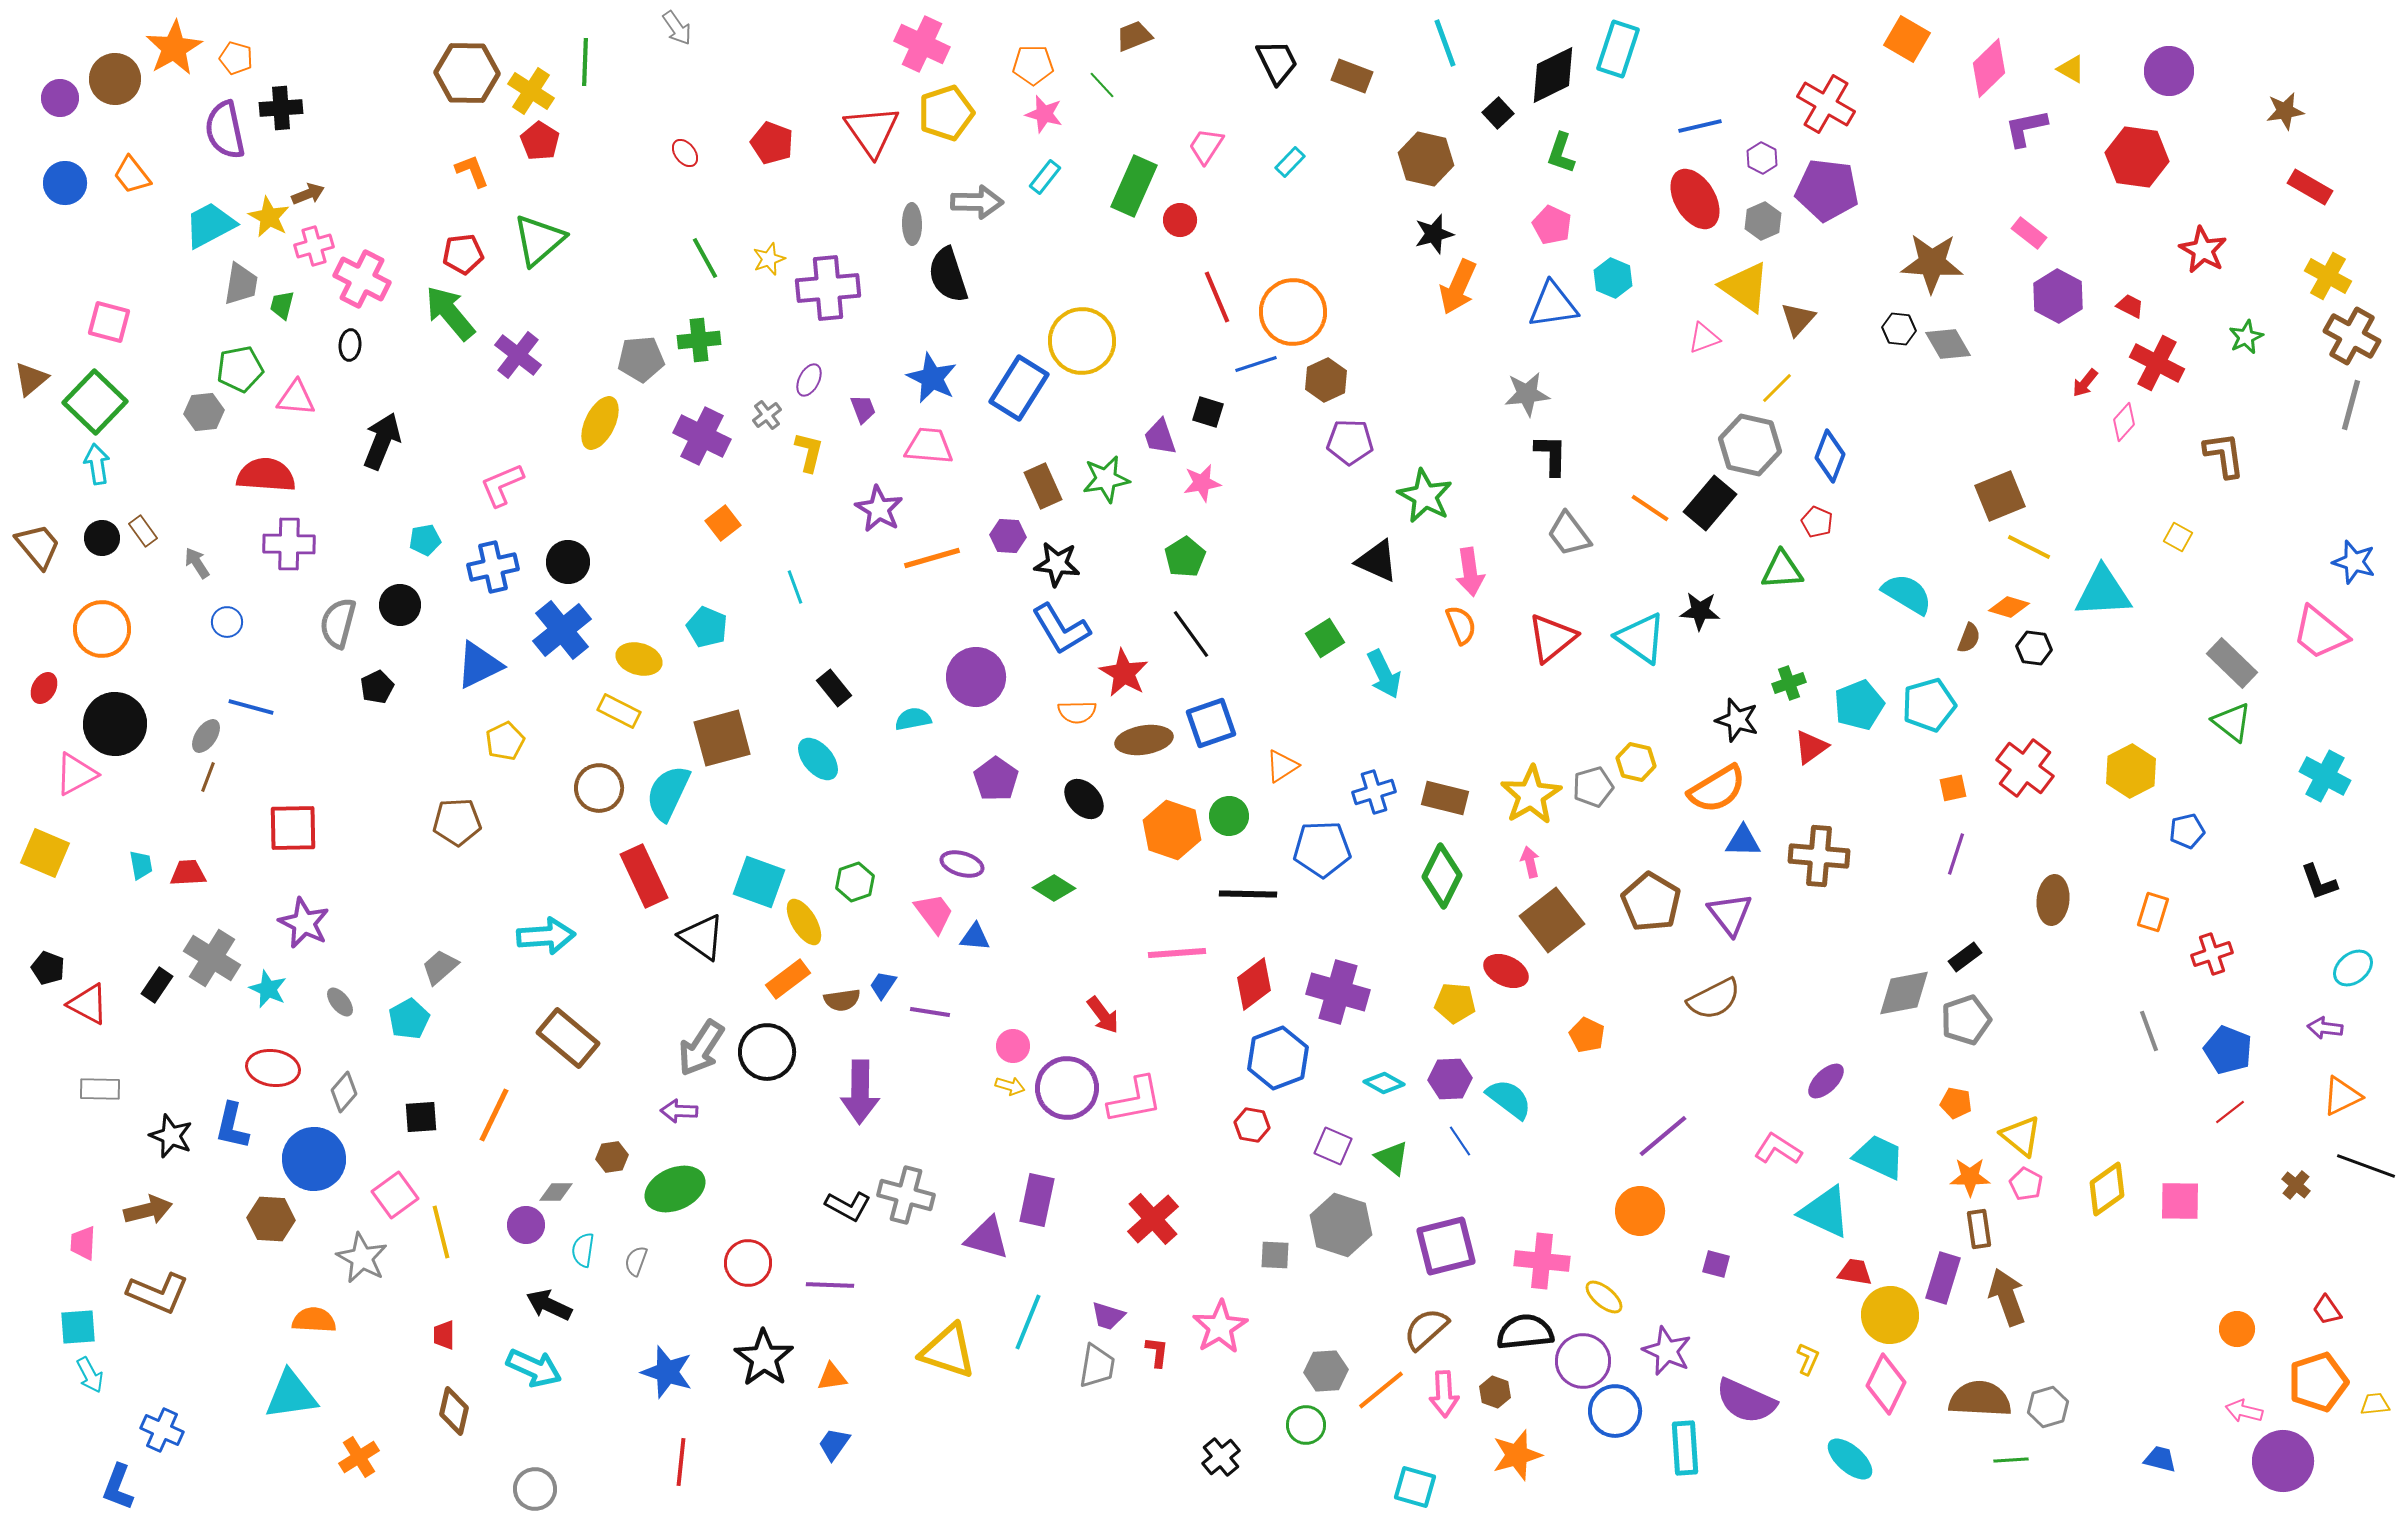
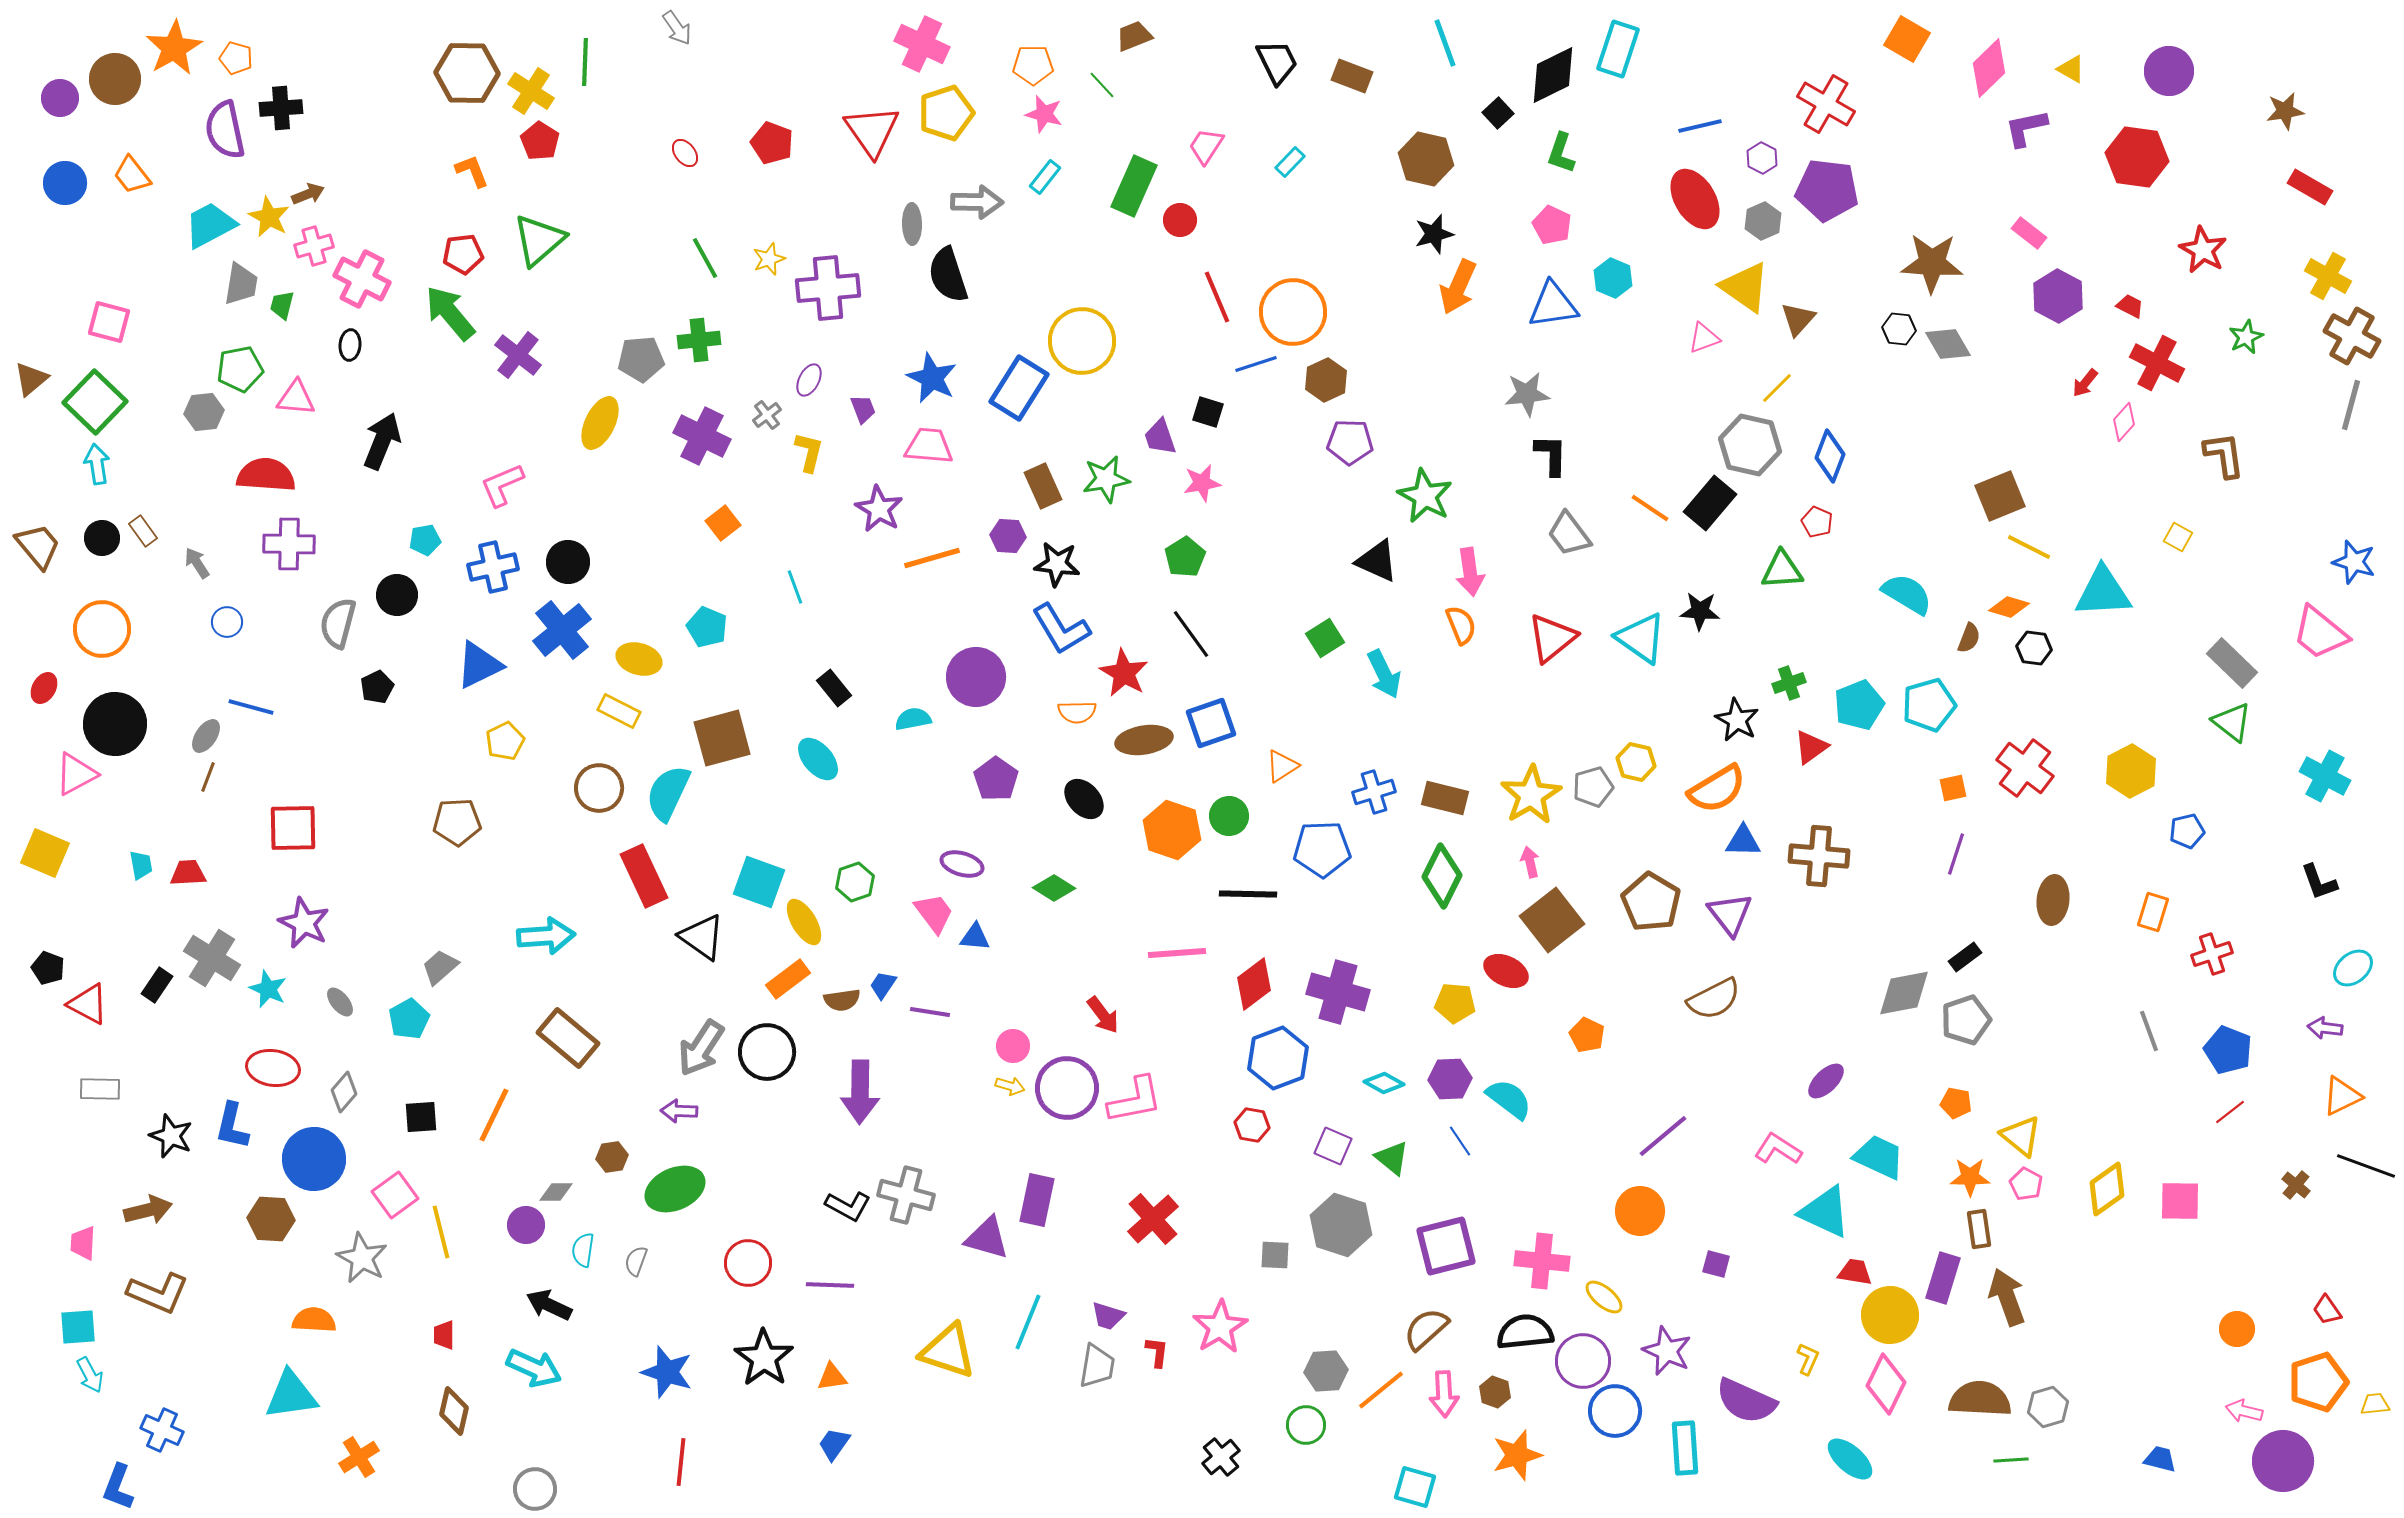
black circle at (400, 605): moved 3 px left, 10 px up
black star at (1737, 720): rotated 12 degrees clockwise
